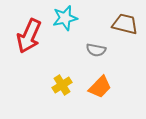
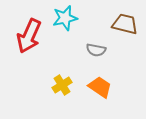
orange trapezoid: rotated 100 degrees counterclockwise
